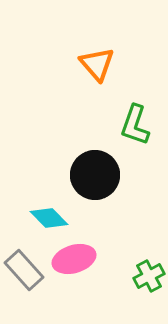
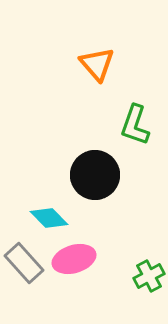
gray rectangle: moved 7 px up
